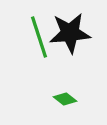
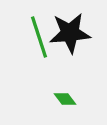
green diamond: rotated 15 degrees clockwise
